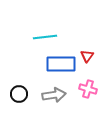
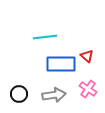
red triangle: rotated 24 degrees counterclockwise
pink cross: rotated 18 degrees clockwise
